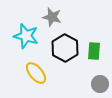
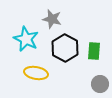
gray star: moved 2 px down
cyan star: moved 3 px down; rotated 10 degrees clockwise
yellow ellipse: rotated 40 degrees counterclockwise
